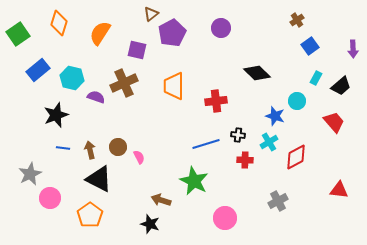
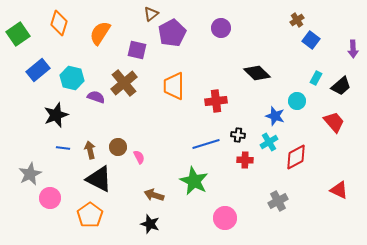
blue square at (310, 46): moved 1 px right, 6 px up; rotated 18 degrees counterclockwise
brown cross at (124, 83): rotated 16 degrees counterclockwise
red triangle at (339, 190): rotated 18 degrees clockwise
brown arrow at (161, 200): moved 7 px left, 5 px up
